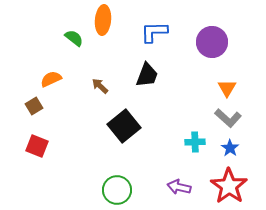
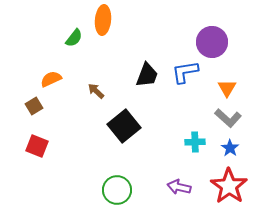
blue L-shape: moved 31 px right, 40 px down; rotated 8 degrees counterclockwise
green semicircle: rotated 90 degrees clockwise
brown arrow: moved 4 px left, 5 px down
